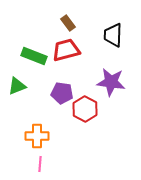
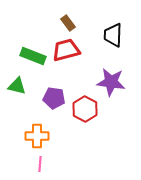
green rectangle: moved 1 px left
green triangle: rotated 36 degrees clockwise
purple pentagon: moved 8 px left, 5 px down
